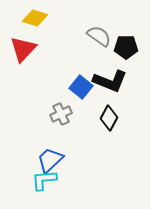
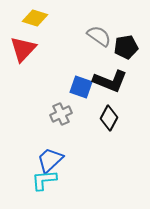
black pentagon: rotated 10 degrees counterclockwise
blue square: rotated 20 degrees counterclockwise
